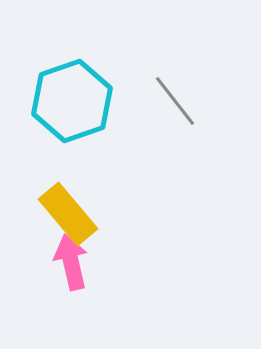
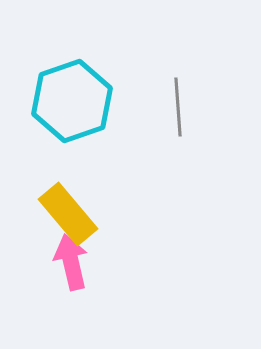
gray line: moved 3 px right, 6 px down; rotated 34 degrees clockwise
